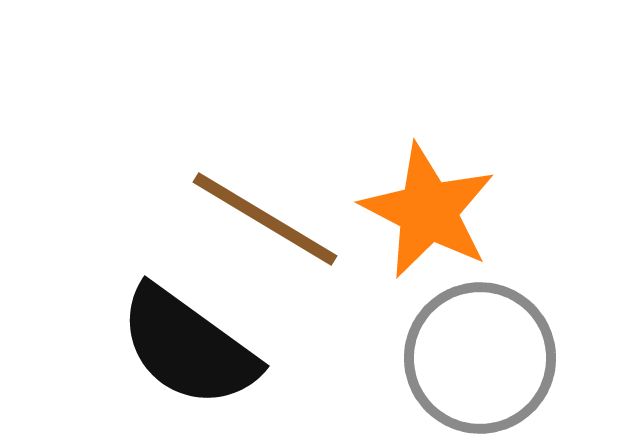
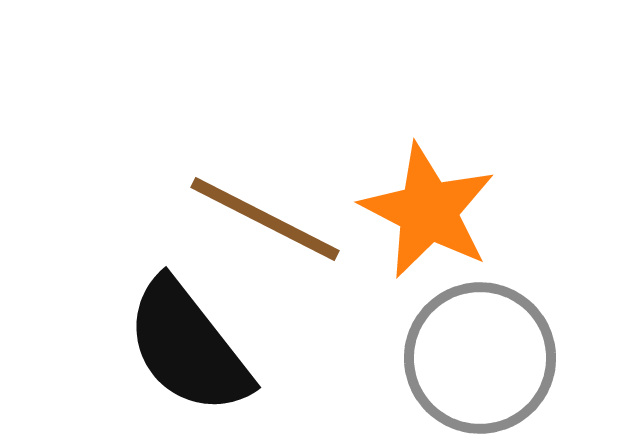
brown line: rotated 4 degrees counterclockwise
black semicircle: rotated 16 degrees clockwise
